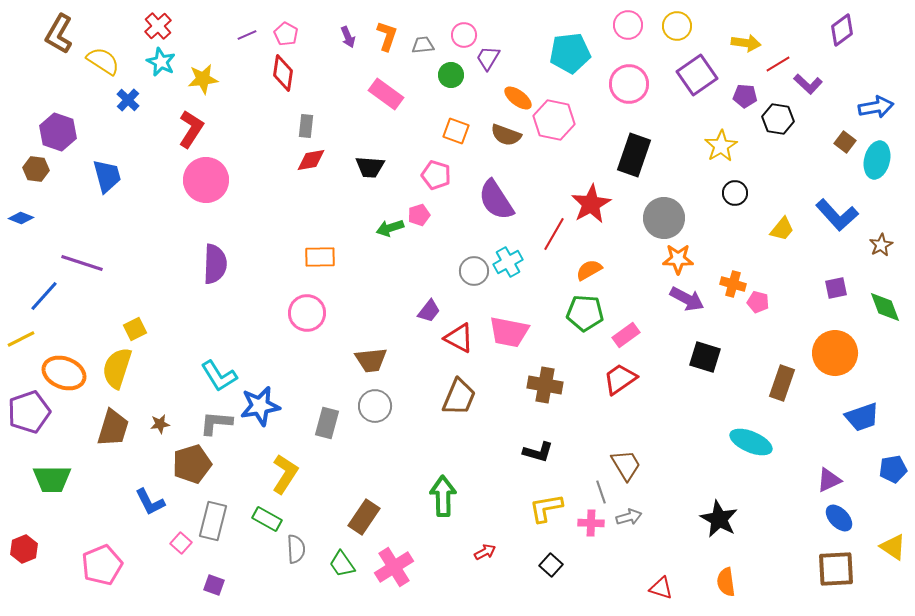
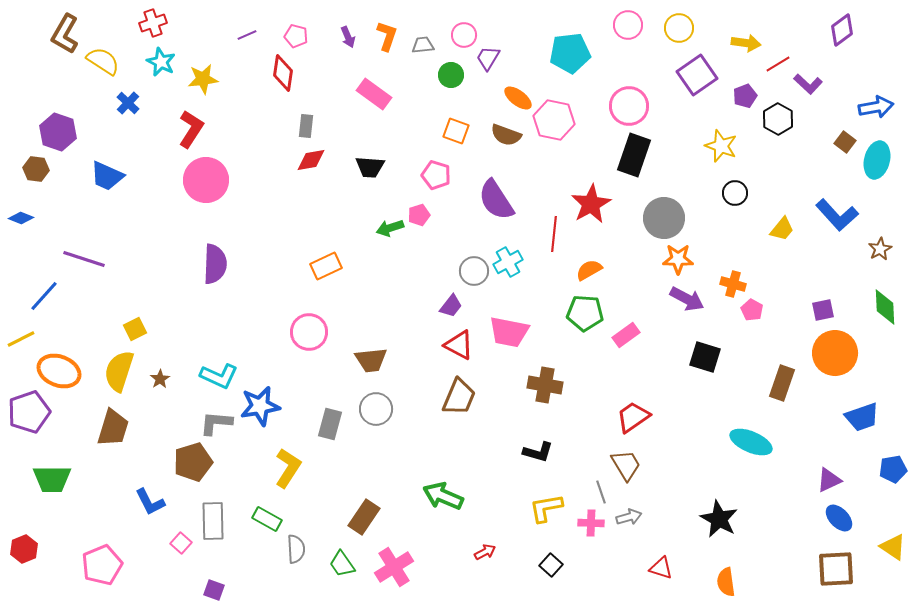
red cross at (158, 26): moved 5 px left, 3 px up; rotated 24 degrees clockwise
yellow circle at (677, 26): moved 2 px right, 2 px down
brown L-shape at (59, 34): moved 6 px right
pink pentagon at (286, 34): moved 10 px right, 2 px down; rotated 15 degrees counterclockwise
pink circle at (629, 84): moved 22 px down
pink rectangle at (386, 94): moved 12 px left
purple pentagon at (745, 96): rotated 25 degrees counterclockwise
blue cross at (128, 100): moved 3 px down
black hexagon at (778, 119): rotated 20 degrees clockwise
yellow star at (721, 146): rotated 20 degrees counterclockwise
blue trapezoid at (107, 176): rotated 129 degrees clockwise
red line at (554, 234): rotated 24 degrees counterclockwise
brown star at (881, 245): moved 1 px left, 4 px down
orange rectangle at (320, 257): moved 6 px right, 9 px down; rotated 24 degrees counterclockwise
purple line at (82, 263): moved 2 px right, 4 px up
purple square at (836, 288): moved 13 px left, 22 px down
pink pentagon at (758, 302): moved 6 px left, 8 px down; rotated 15 degrees clockwise
green diamond at (885, 307): rotated 18 degrees clockwise
purple trapezoid at (429, 311): moved 22 px right, 5 px up
pink circle at (307, 313): moved 2 px right, 19 px down
red triangle at (459, 338): moved 7 px down
yellow semicircle at (117, 368): moved 2 px right, 3 px down
orange ellipse at (64, 373): moved 5 px left, 2 px up
cyan L-shape at (219, 376): rotated 33 degrees counterclockwise
red trapezoid at (620, 379): moved 13 px right, 38 px down
gray circle at (375, 406): moved 1 px right, 3 px down
gray rectangle at (327, 423): moved 3 px right, 1 px down
brown star at (160, 424): moved 45 px up; rotated 24 degrees counterclockwise
brown pentagon at (192, 464): moved 1 px right, 2 px up
yellow L-shape at (285, 474): moved 3 px right, 6 px up
green arrow at (443, 496): rotated 66 degrees counterclockwise
gray rectangle at (213, 521): rotated 15 degrees counterclockwise
purple square at (214, 585): moved 5 px down
red triangle at (661, 588): moved 20 px up
